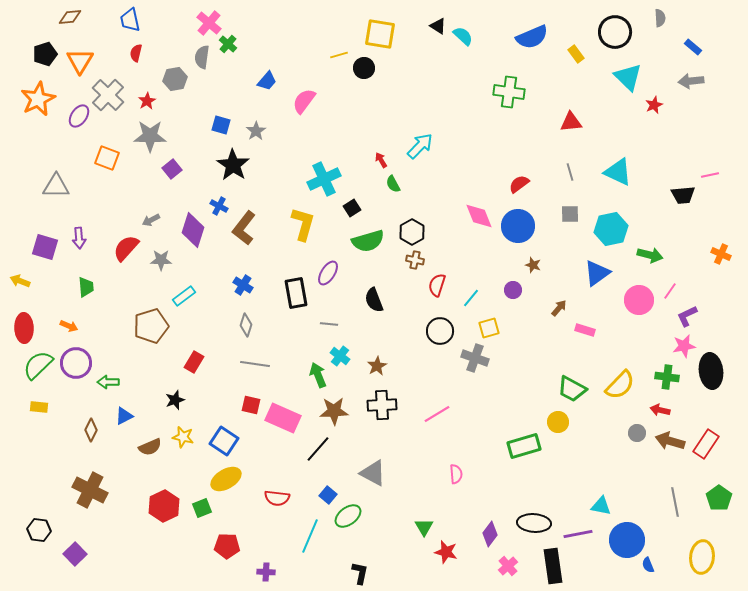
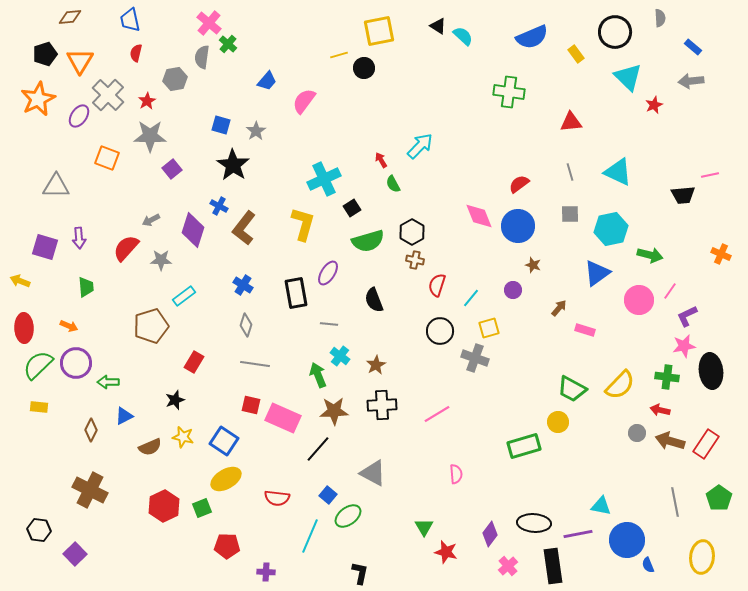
yellow square at (380, 34): moved 1 px left, 3 px up; rotated 20 degrees counterclockwise
brown star at (377, 366): moved 1 px left, 1 px up
